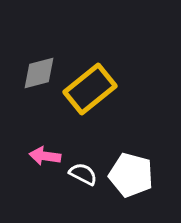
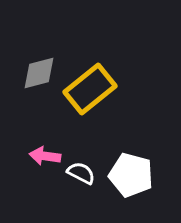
white semicircle: moved 2 px left, 1 px up
